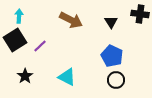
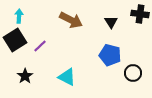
blue pentagon: moved 2 px left, 1 px up; rotated 10 degrees counterclockwise
black circle: moved 17 px right, 7 px up
